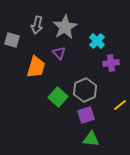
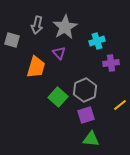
cyan cross: rotated 28 degrees clockwise
